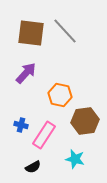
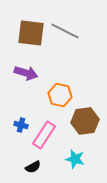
gray line: rotated 20 degrees counterclockwise
purple arrow: rotated 65 degrees clockwise
